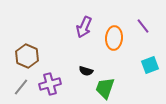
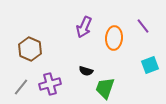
brown hexagon: moved 3 px right, 7 px up
